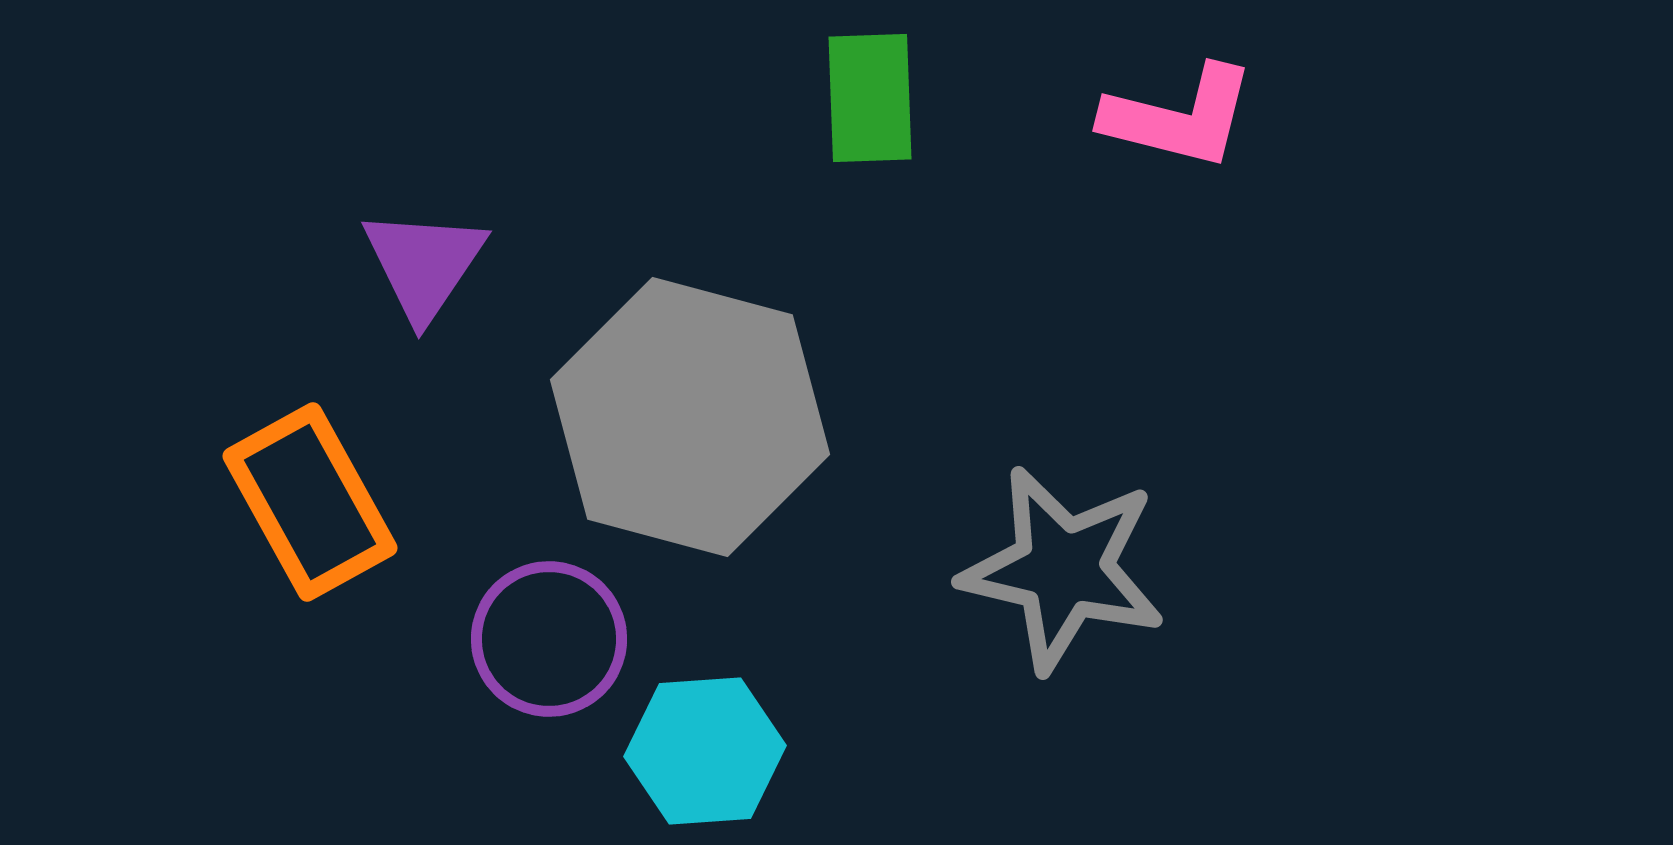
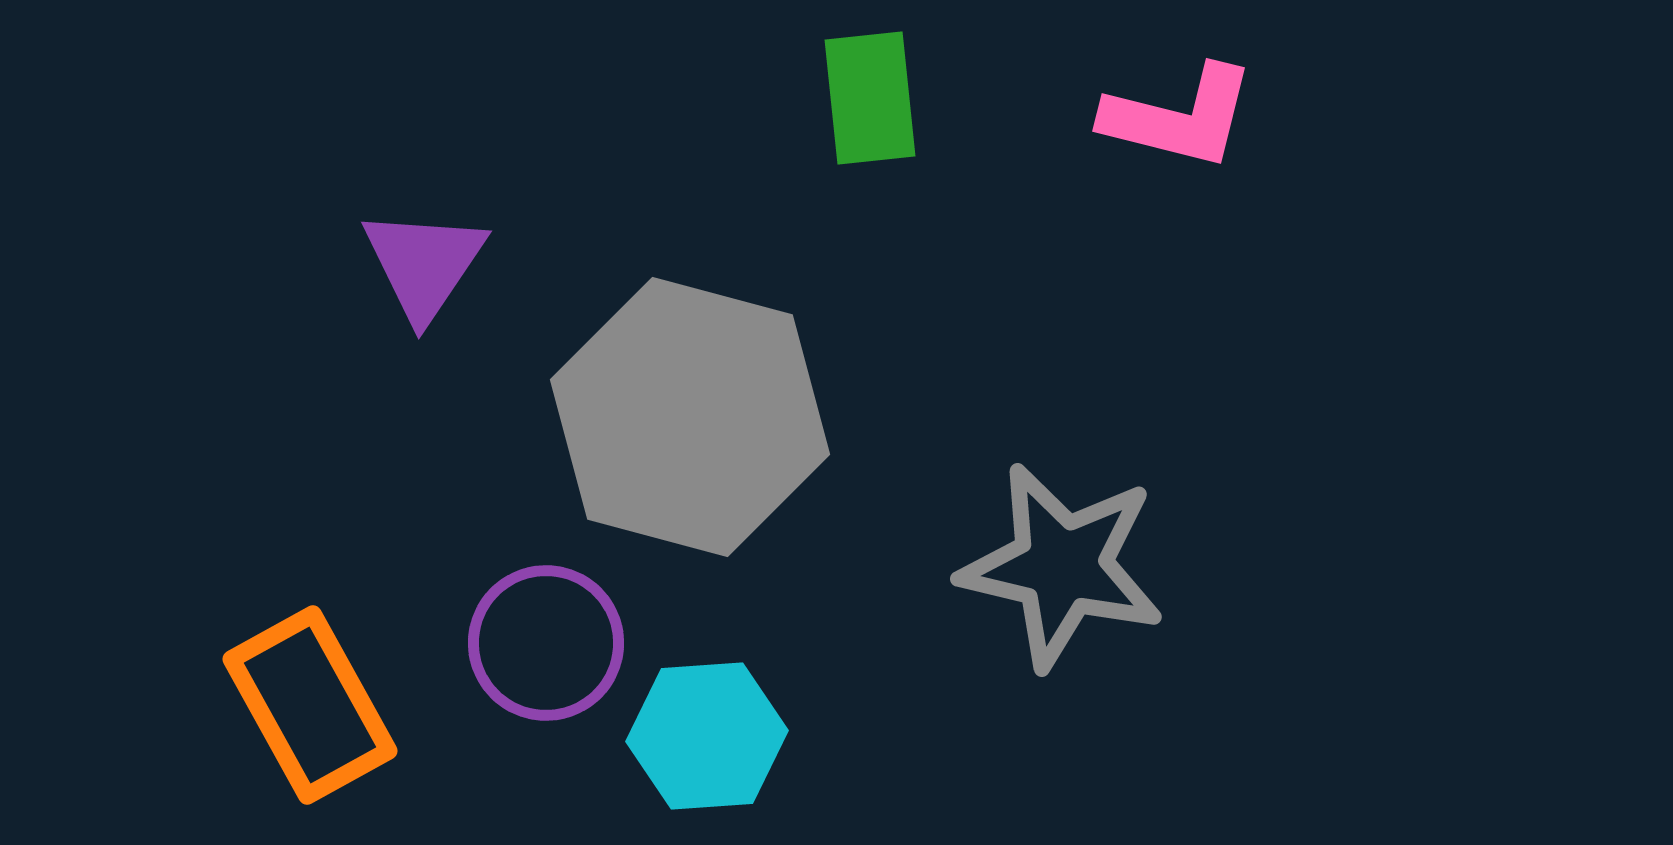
green rectangle: rotated 4 degrees counterclockwise
orange rectangle: moved 203 px down
gray star: moved 1 px left, 3 px up
purple circle: moved 3 px left, 4 px down
cyan hexagon: moved 2 px right, 15 px up
